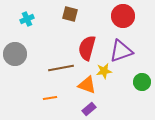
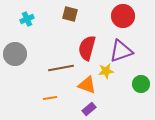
yellow star: moved 2 px right
green circle: moved 1 px left, 2 px down
